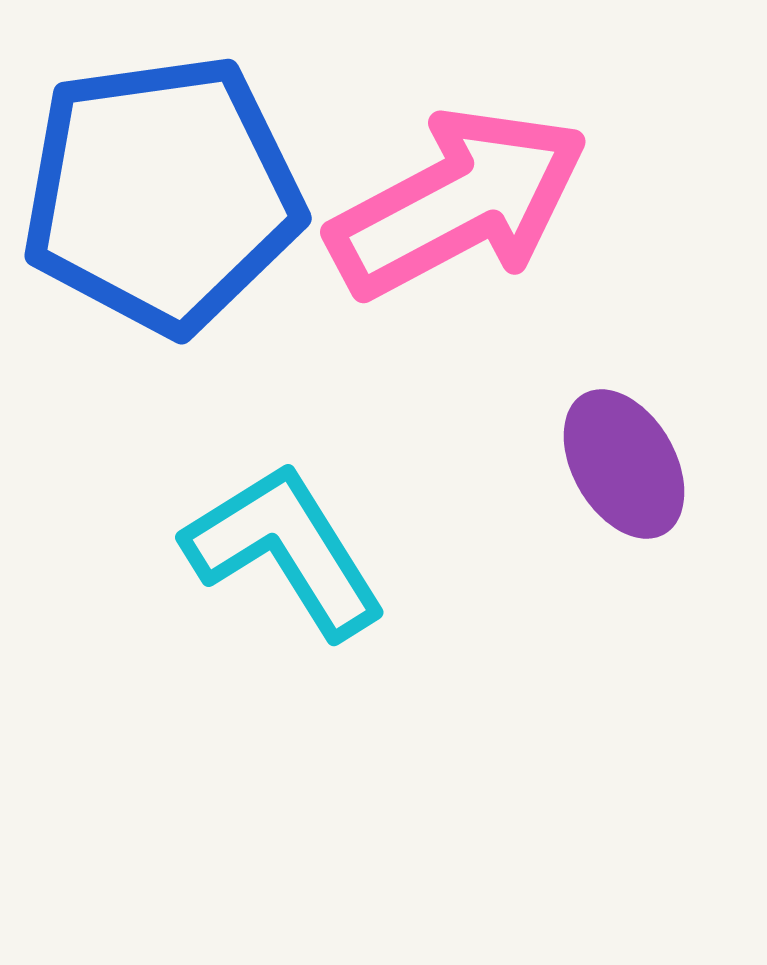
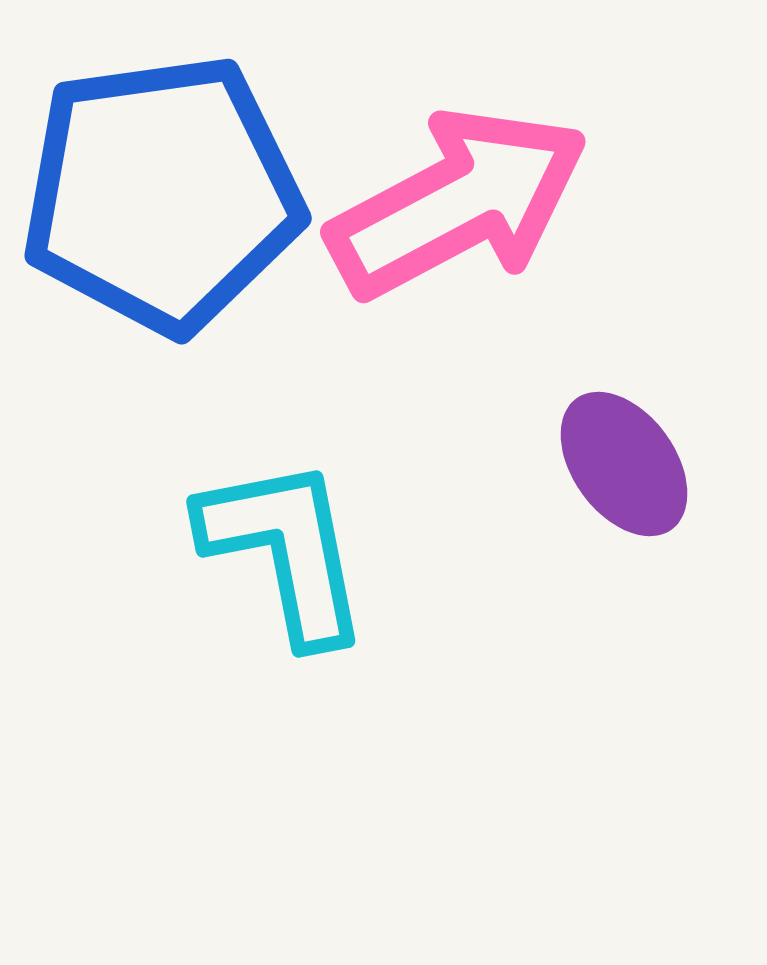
purple ellipse: rotated 6 degrees counterclockwise
cyan L-shape: rotated 21 degrees clockwise
